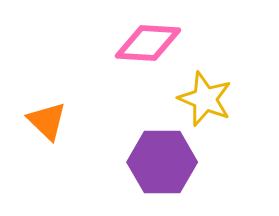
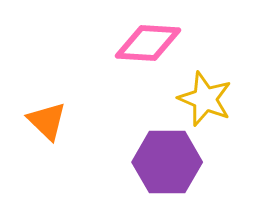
purple hexagon: moved 5 px right
